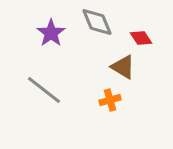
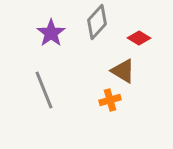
gray diamond: rotated 64 degrees clockwise
red diamond: moved 2 px left; rotated 25 degrees counterclockwise
brown triangle: moved 4 px down
gray line: rotated 30 degrees clockwise
